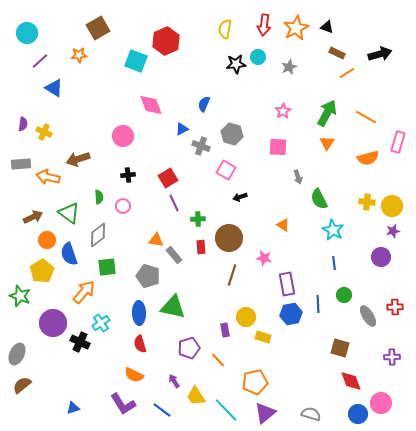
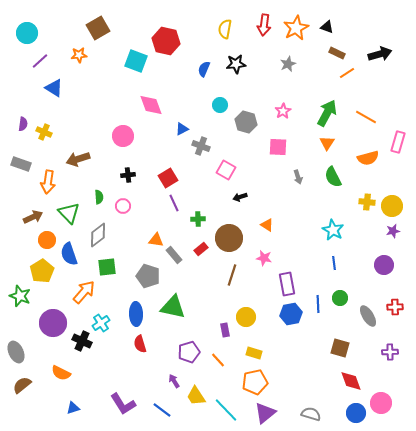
red hexagon at (166, 41): rotated 24 degrees counterclockwise
cyan circle at (258, 57): moved 38 px left, 48 px down
gray star at (289, 67): moved 1 px left, 3 px up
blue semicircle at (204, 104): moved 35 px up
gray hexagon at (232, 134): moved 14 px right, 12 px up
gray rectangle at (21, 164): rotated 24 degrees clockwise
orange arrow at (48, 177): moved 5 px down; rotated 95 degrees counterclockwise
green semicircle at (319, 199): moved 14 px right, 22 px up
green triangle at (69, 213): rotated 10 degrees clockwise
orange triangle at (283, 225): moved 16 px left
red rectangle at (201, 247): moved 2 px down; rotated 56 degrees clockwise
purple circle at (381, 257): moved 3 px right, 8 px down
green circle at (344, 295): moved 4 px left, 3 px down
blue ellipse at (139, 313): moved 3 px left, 1 px down
yellow rectangle at (263, 337): moved 9 px left, 16 px down
black cross at (80, 342): moved 2 px right, 1 px up
purple pentagon at (189, 348): moved 4 px down
gray ellipse at (17, 354): moved 1 px left, 2 px up; rotated 50 degrees counterclockwise
purple cross at (392, 357): moved 2 px left, 5 px up
orange semicircle at (134, 375): moved 73 px left, 2 px up
blue circle at (358, 414): moved 2 px left, 1 px up
